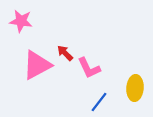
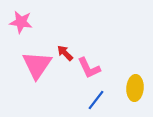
pink star: moved 1 px down
pink triangle: rotated 28 degrees counterclockwise
blue line: moved 3 px left, 2 px up
